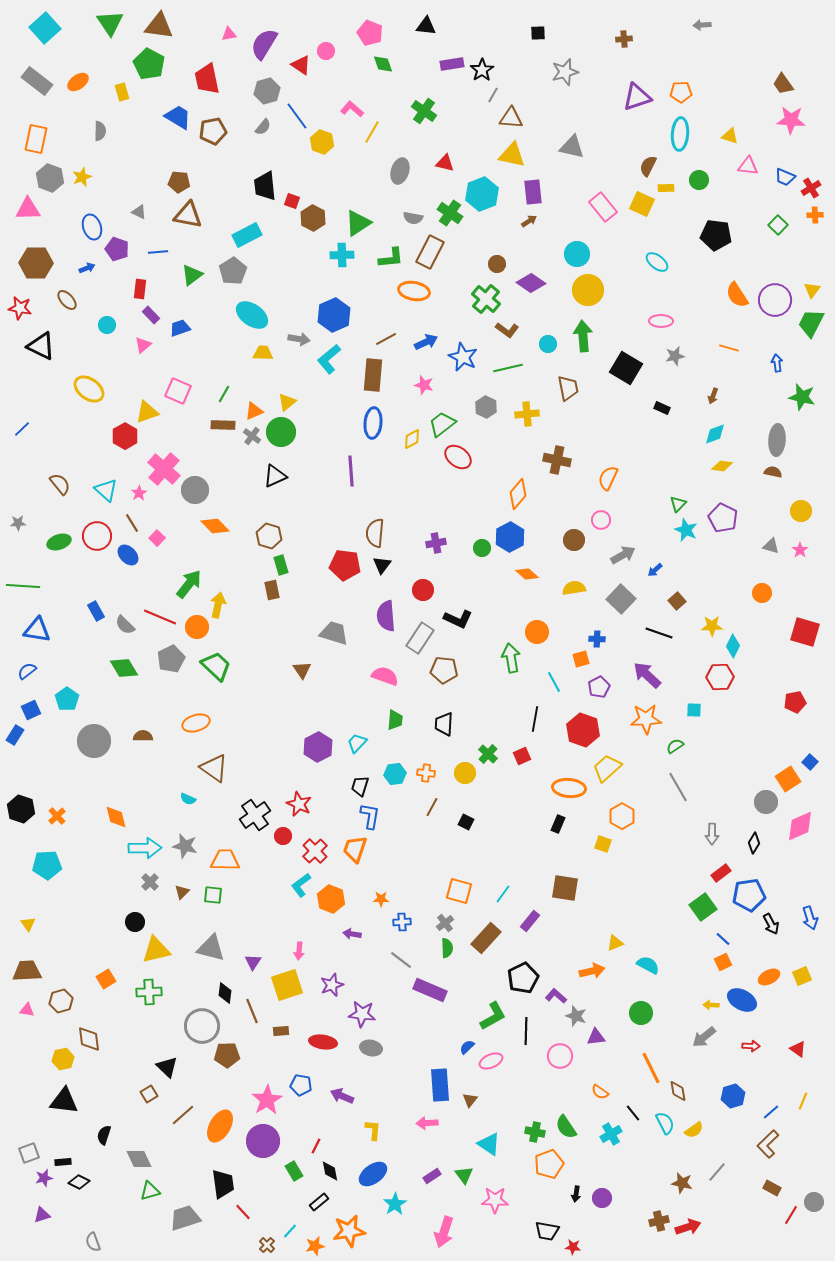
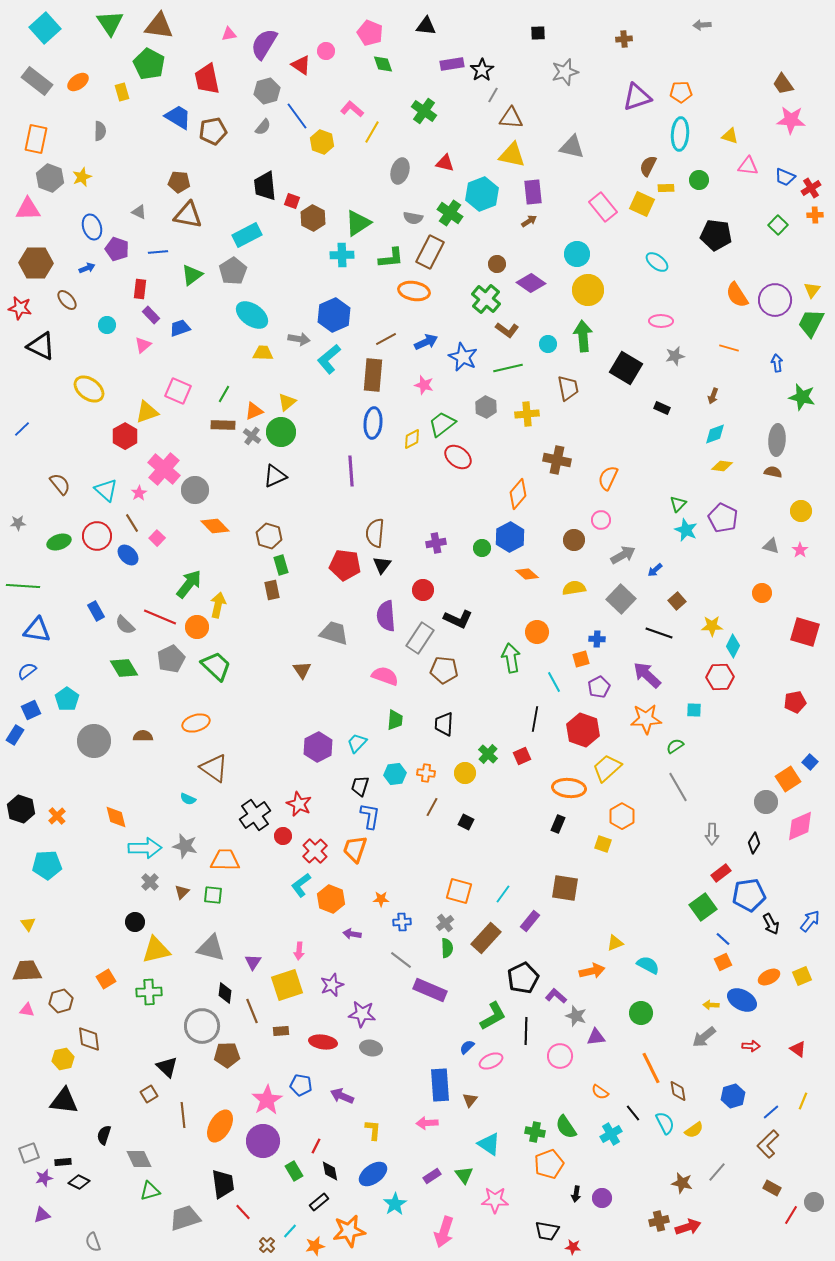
blue arrow at (810, 918): moved 3 px down; rotated 125 degrees counterclockwise
brown line at (183, 1115): rotated 55 degrees counterclockwise
